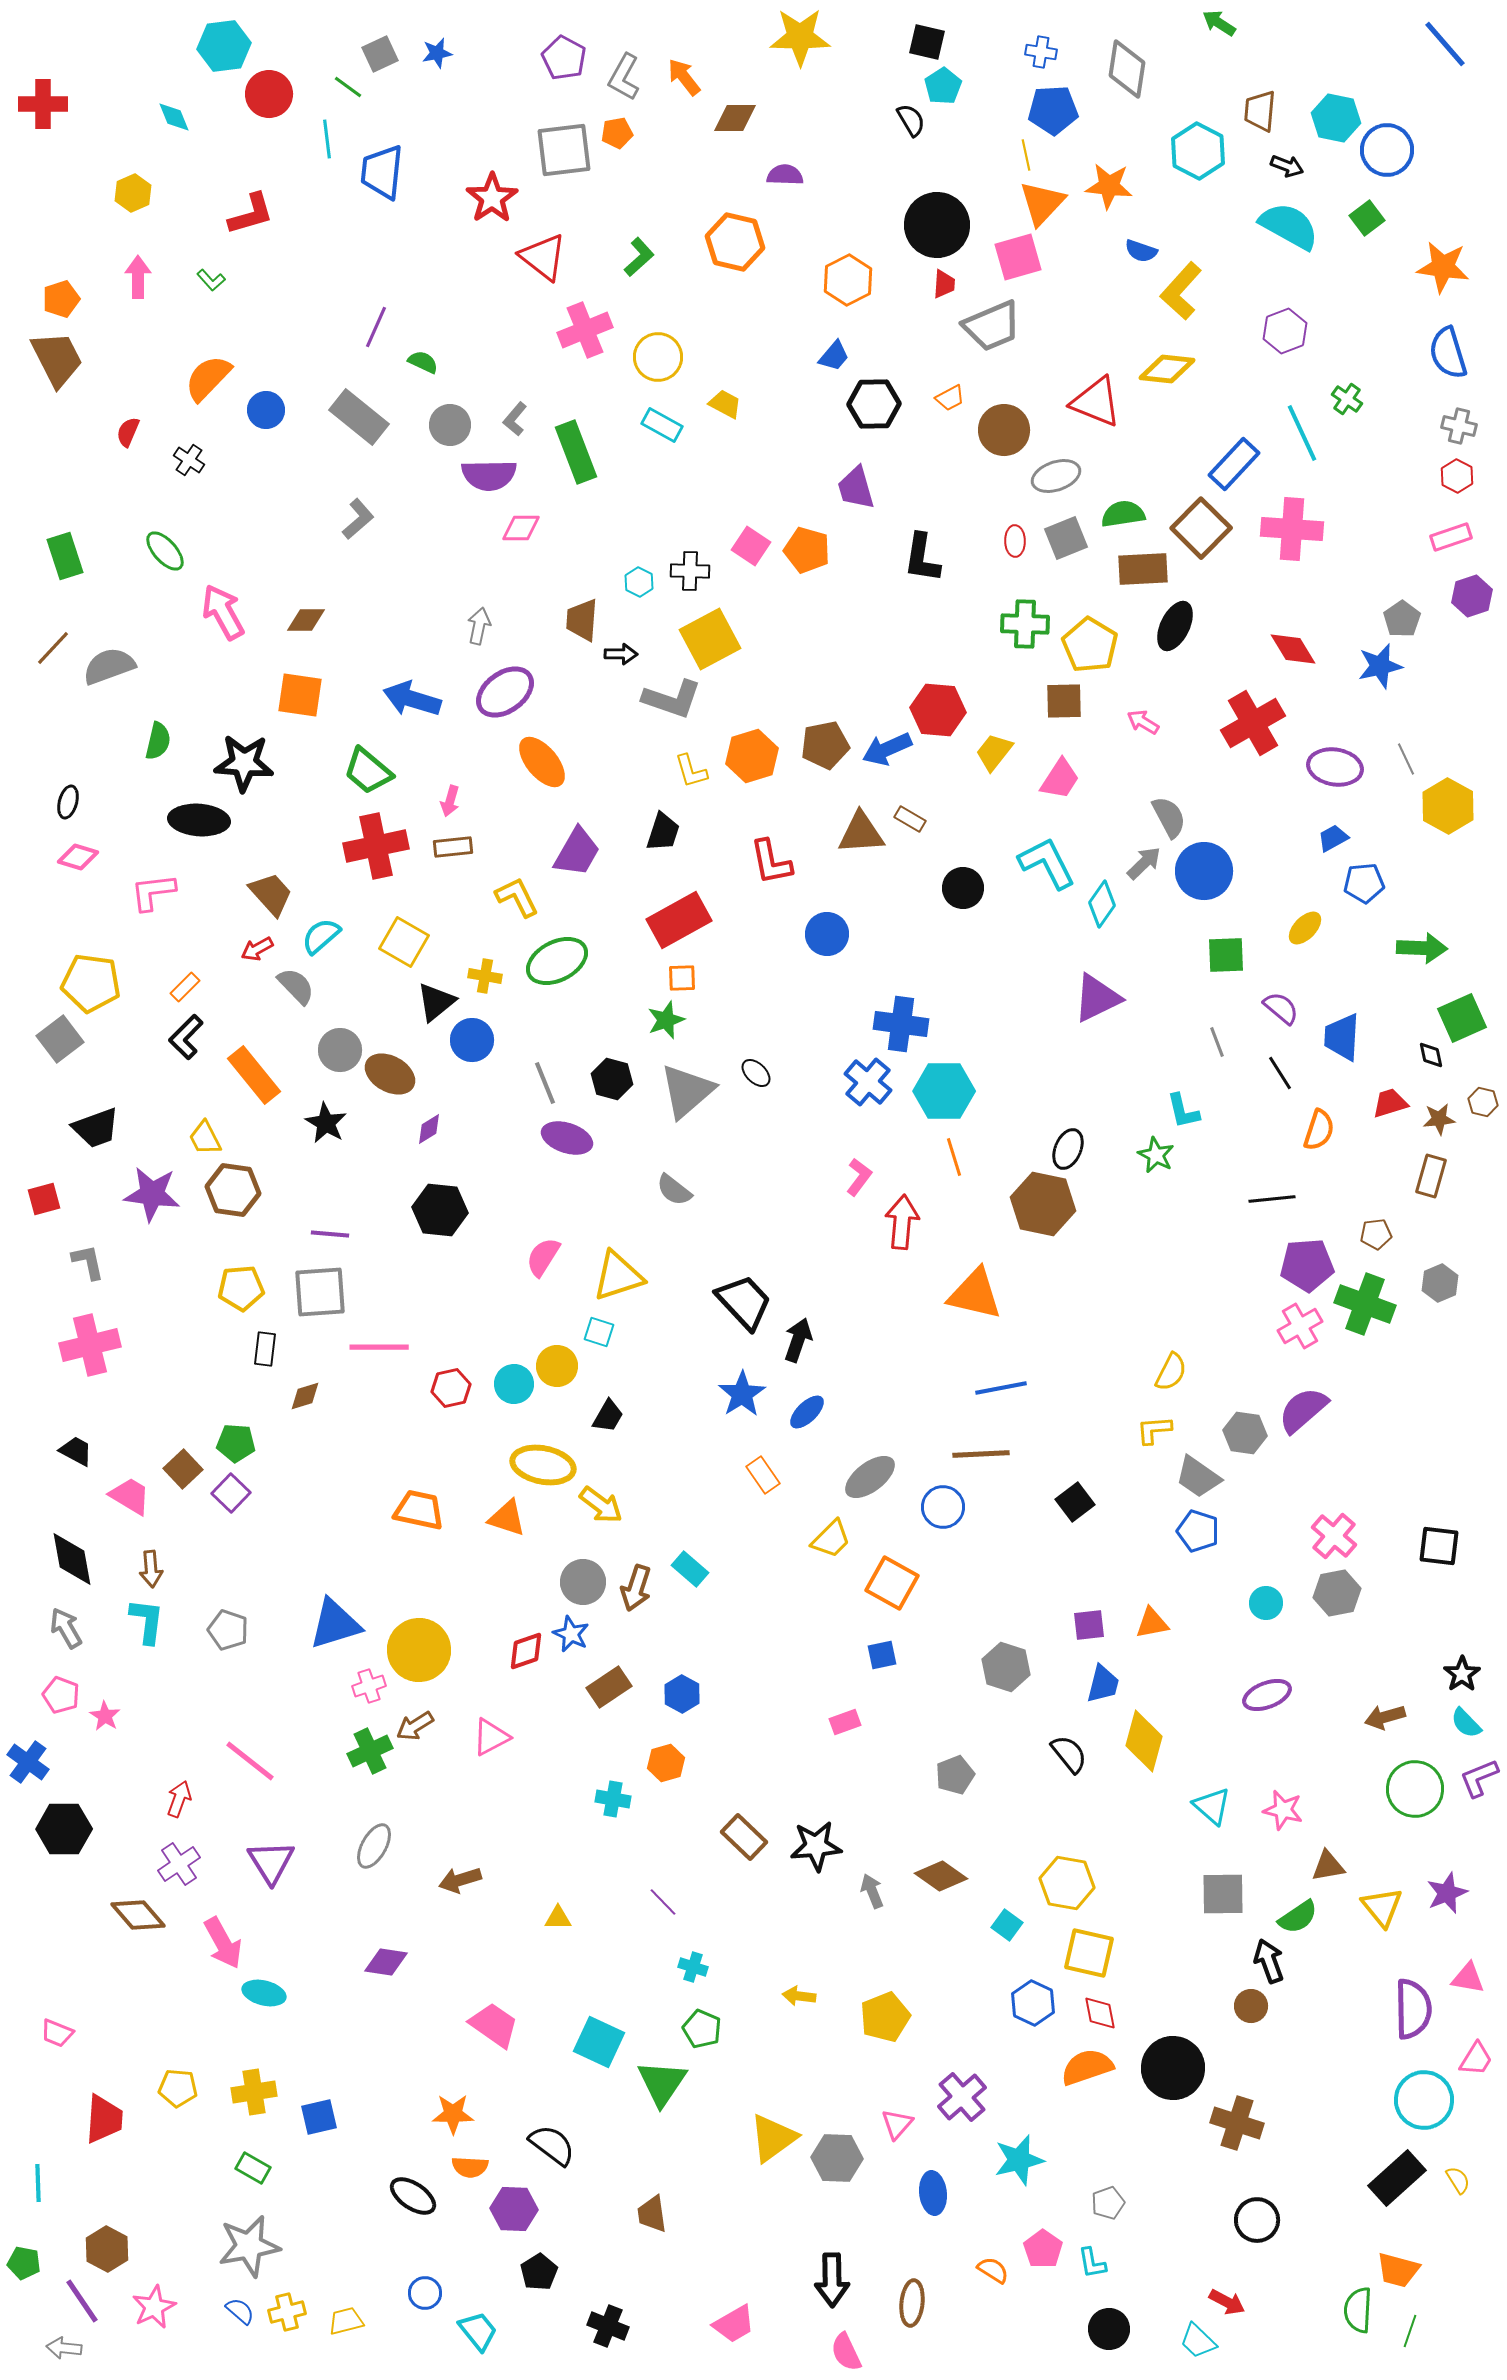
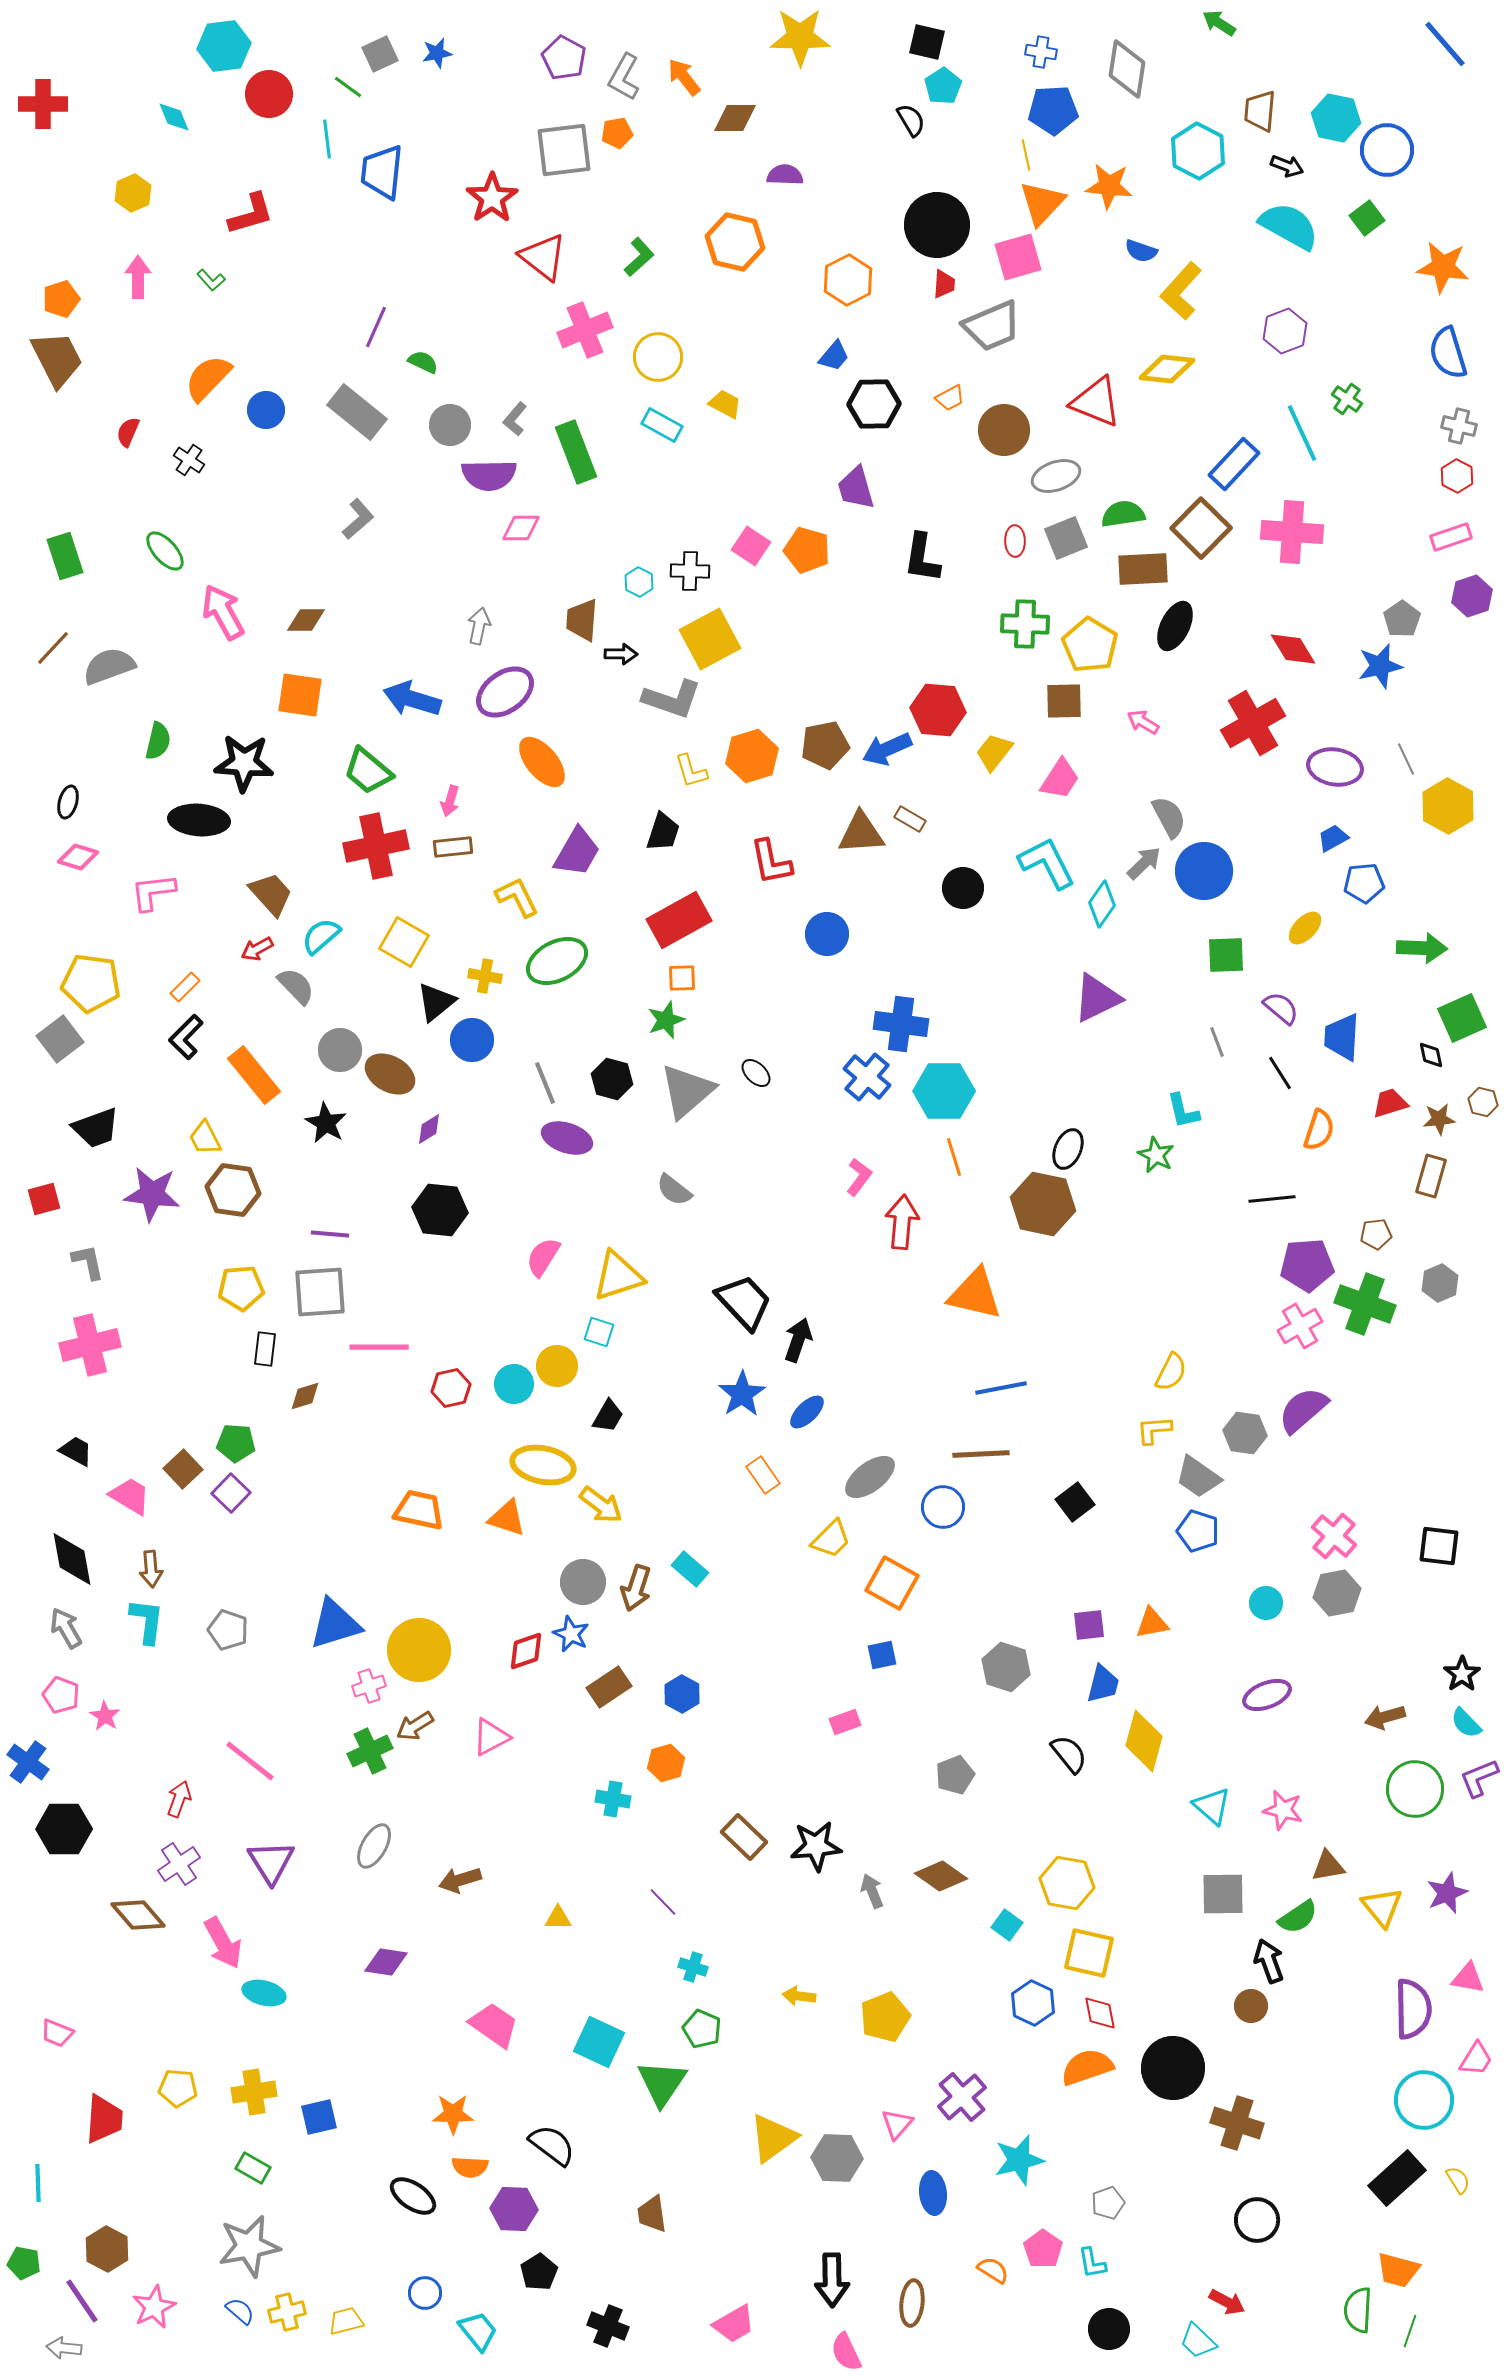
gray rectangle at (359, 417): moved 2 px left, 5 px up
pink cross at (1292, 529): moved 3 px down
blue cross at (868, 1082): moved 1 px left, 5 px up
